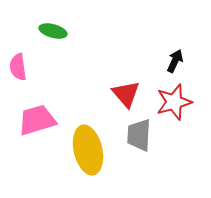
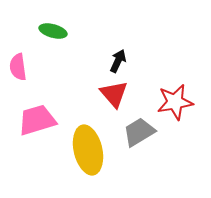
black arrow: moved 57 px left
red triangle: moved 12 px left
red star: moved 1 px right; rotated 6 degrees clockwise
gray trapezoid: moved 3 px up; rotated 56 degrees clockwise
